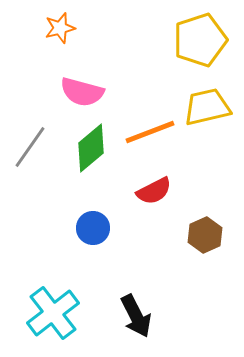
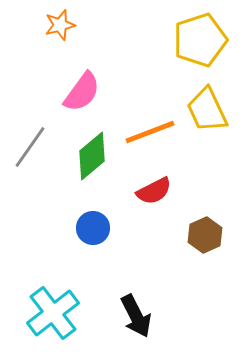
orange star: moved 3 px up
pink semicircle: rotated 69 degrees counterclockwise
yellow trapezoid: moved 3 px down; rotated 102 degrees counterclockwise
green diamond: moved 1 px right, 8 px down
